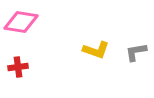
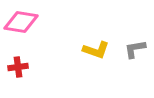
gray L-shape: moved 1 px left, 3 px up
